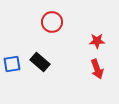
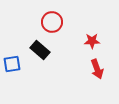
red star: moved 5 px left
black rectangle: moved 12 px up
